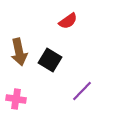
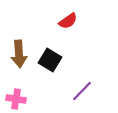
brown arrow: moved 2 px down; rotated 8 degrees clockwise
